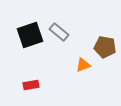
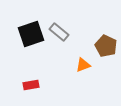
black square: moved 1 px right, 1 px up
brown pentagon: moved 1 px right, 1 px up; rotated 15 degrees clockwise
